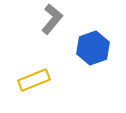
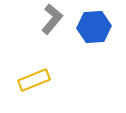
blue hexagon: moved 1 px right, 21 px up; rotated 16 degrees clockwise
